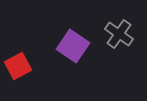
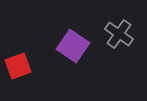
red square: rotated 8 degrees clockwise
